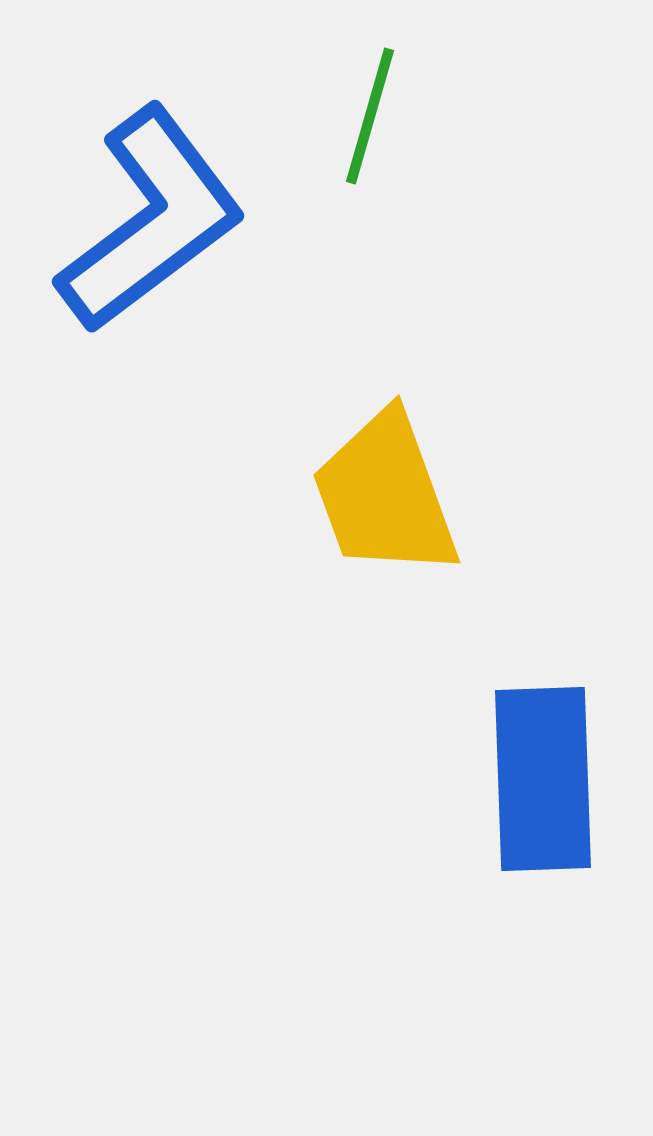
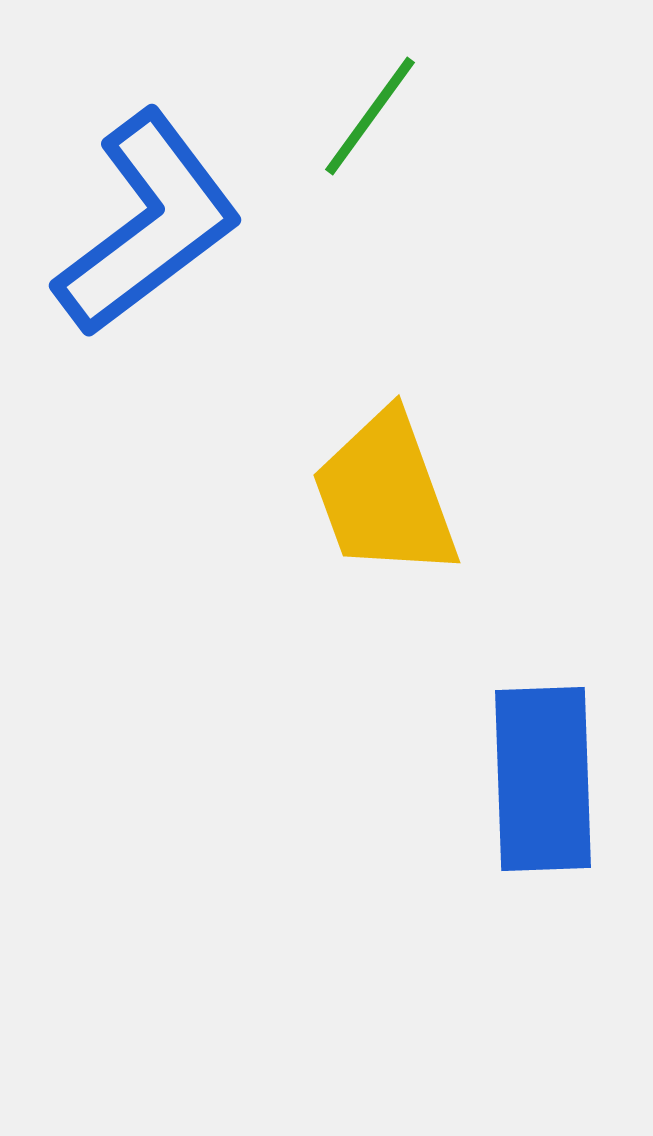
green line: rotated 20 degrees clockwise
blue L-shape: moved 3 px left, 4 px down
